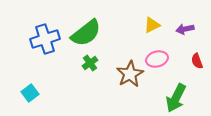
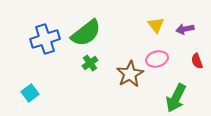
yellow triangle: moved 4 px right; rotated 42 degrees counterclockwise
